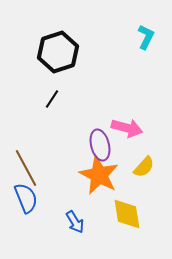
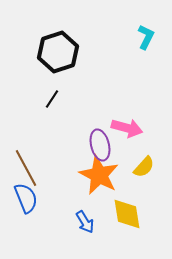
blue arrow: moved 10 px right
